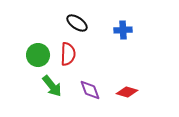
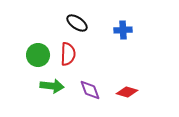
green arrow: rotated 45 degrees counterclockwise
